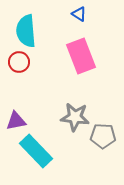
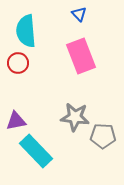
blue triangle: rotated 14 degrees clockwise
red circle: moved 1 px left, 1 px down
